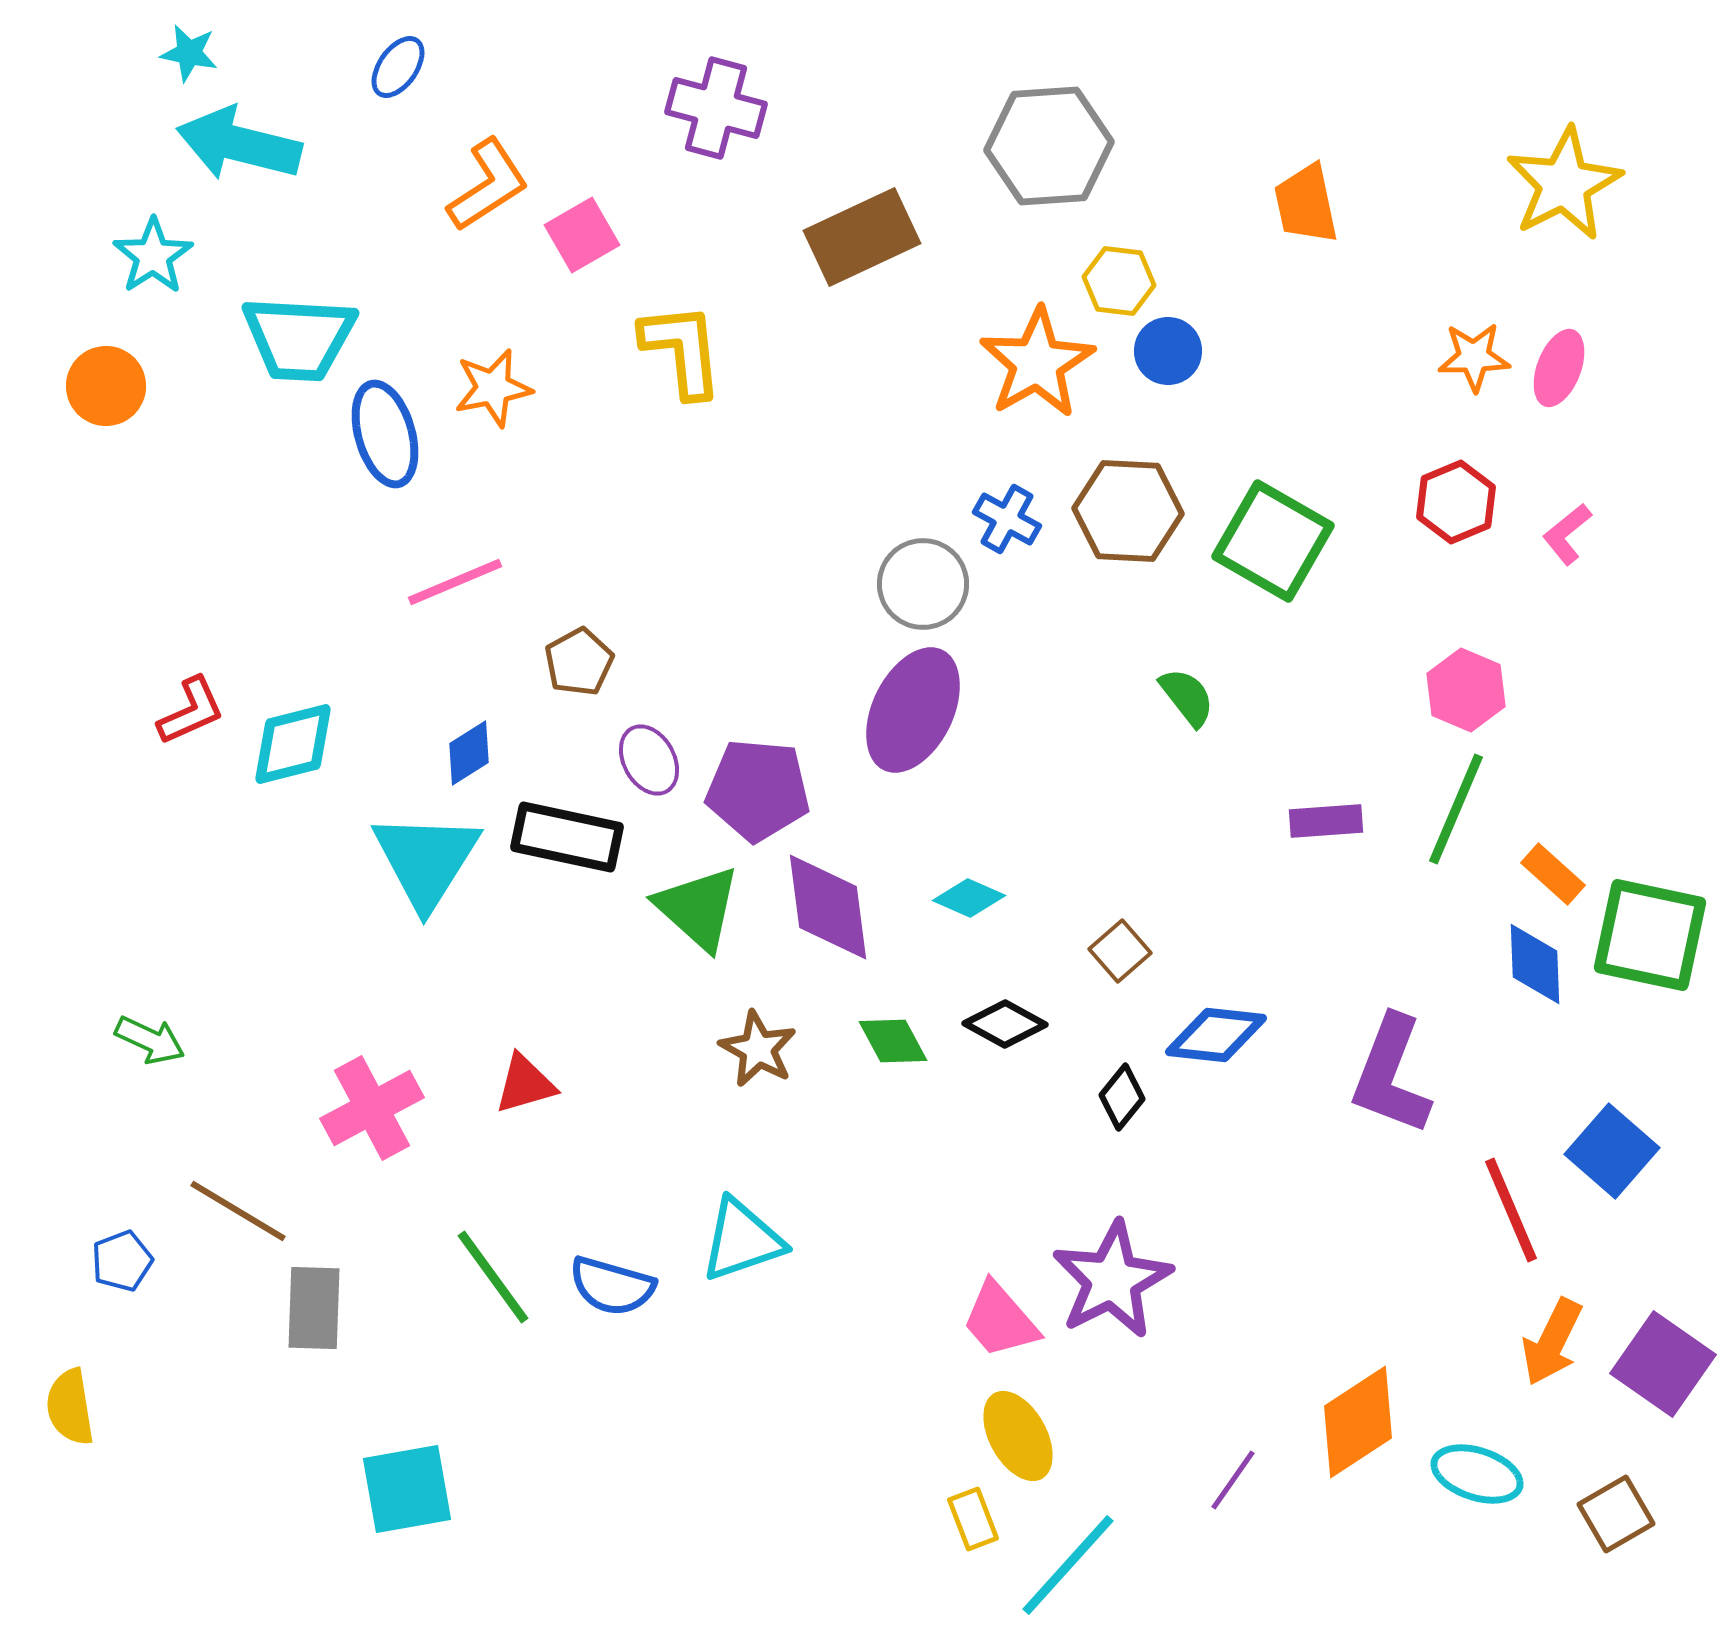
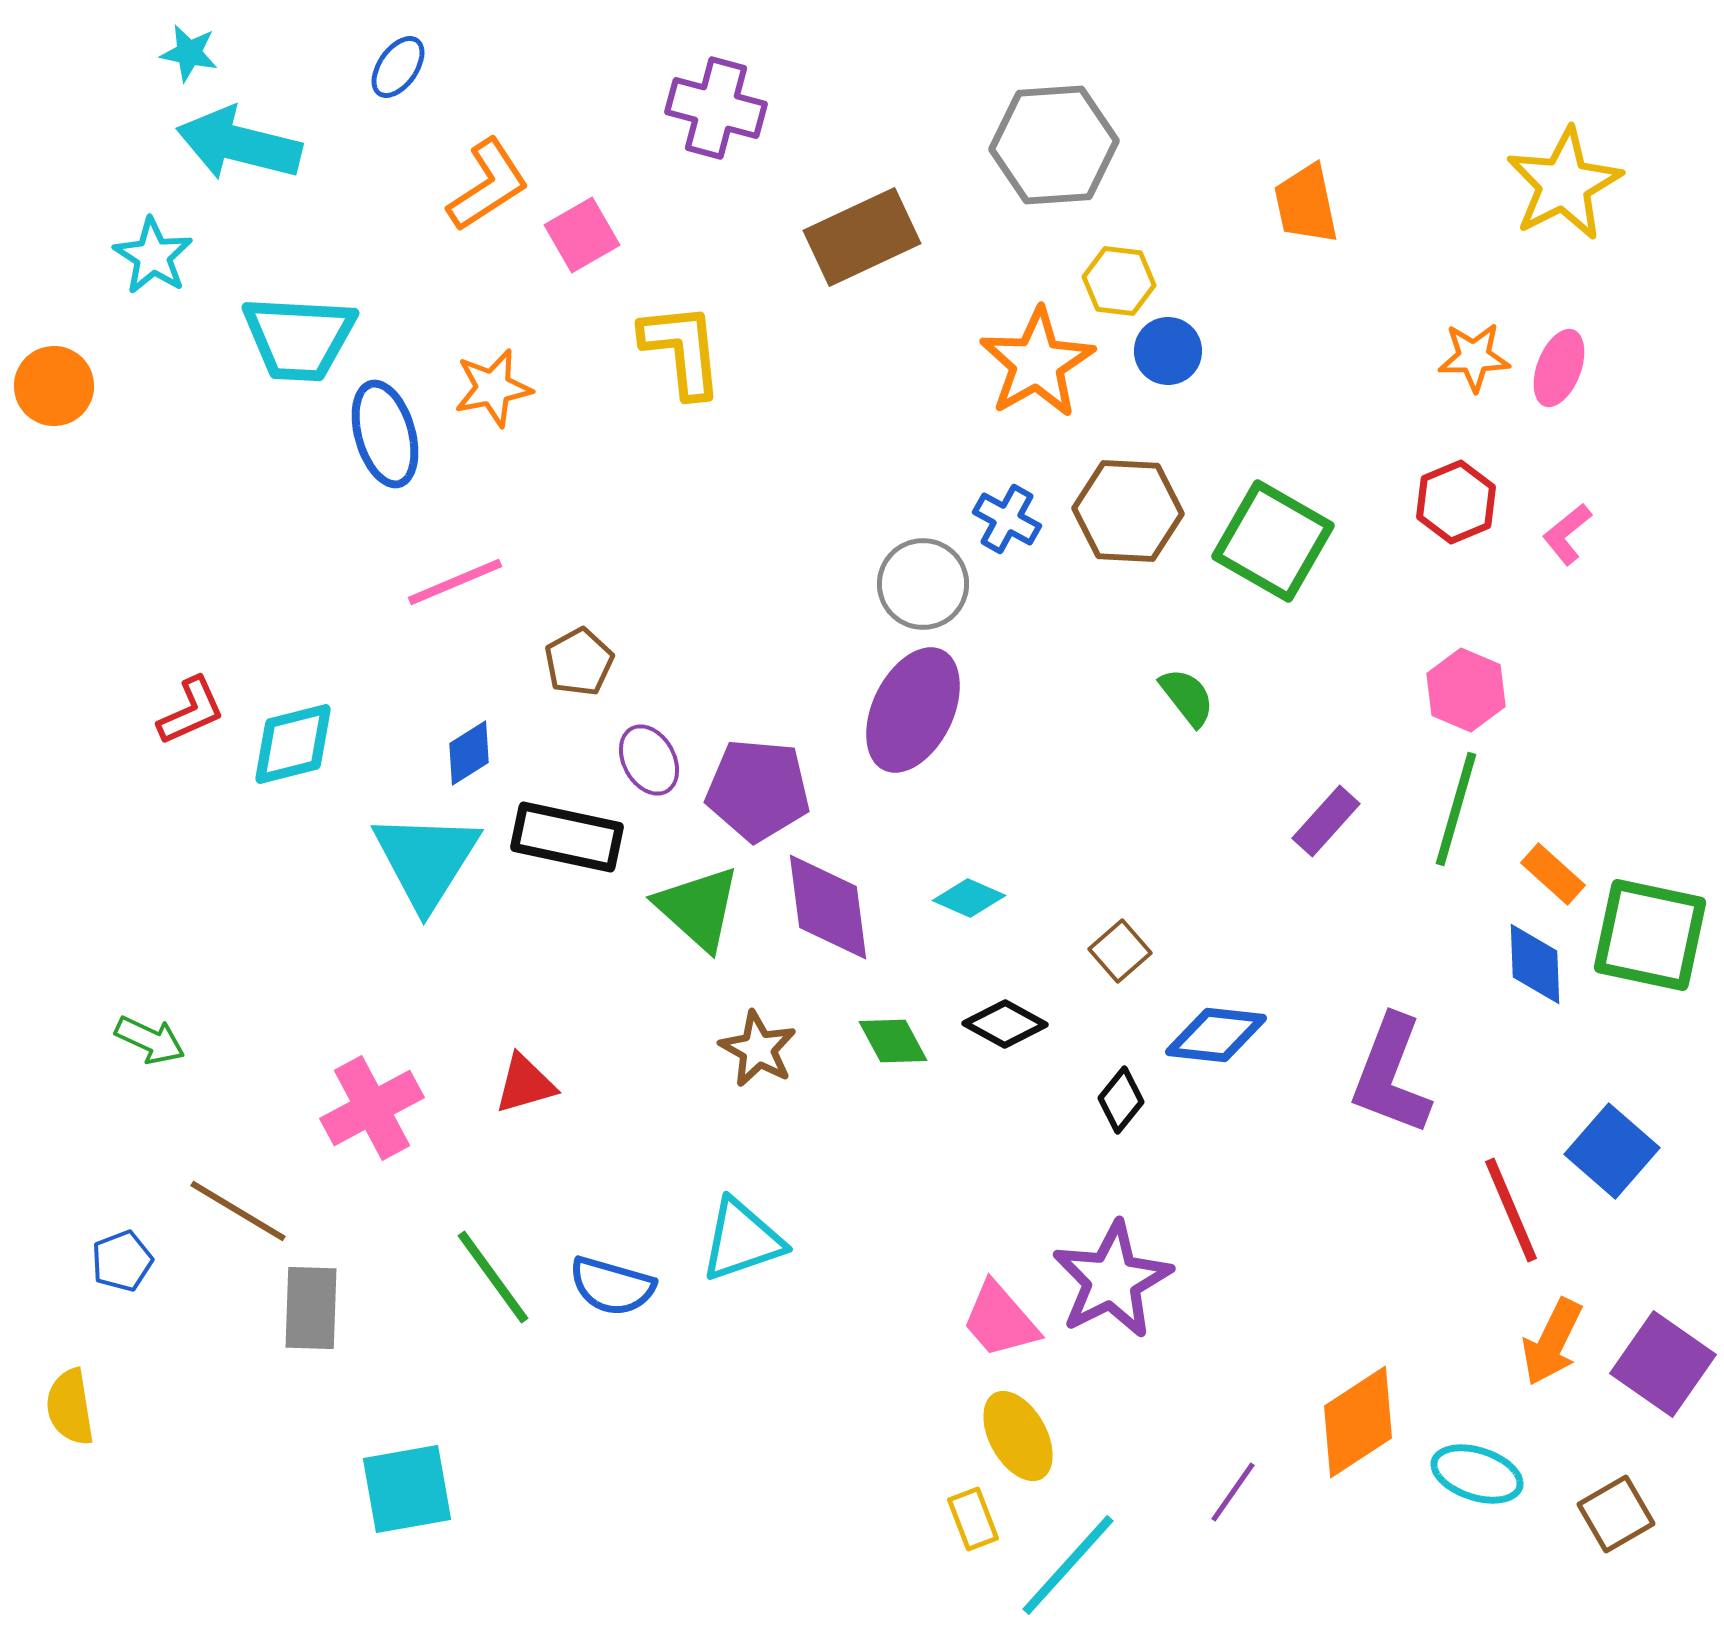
gray hexagon at (1049, 146): moved 5 px right, 1 px up
cyan star at (153, 256): rotated 6 degrees counterclockwise
orange circle at (106, 386): moved 52 px left
green line at (1456, 809): rotated 7 degrees counterclockwise
purple rectangle at (1326, 821): rotated 44 degrees counterclockwise
black diamond at (1122, 1097): moved 1 px left, 3 px down
gray rectangle at (314, 1308): moved 3 px left
purple line at (1233, 1480): moved 12 px down
